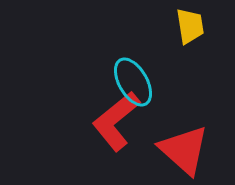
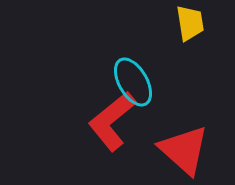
yellow trapezoid: moved 3 px up
red L-shape: moved 4 px left
